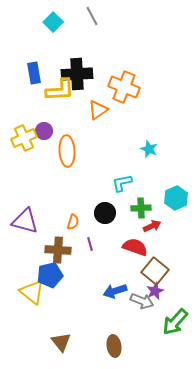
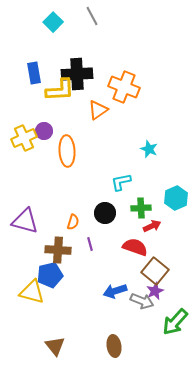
cyan L-shape: moved 1 px left, 1 px up
yellow triangle: rotated 24 degrees counterclockwise
brown triangle: moved 6 px left, 4 px down
